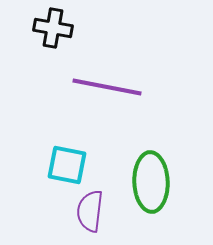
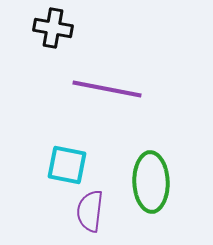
purple line: moved 2 px down
